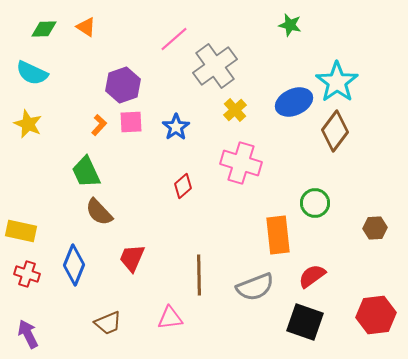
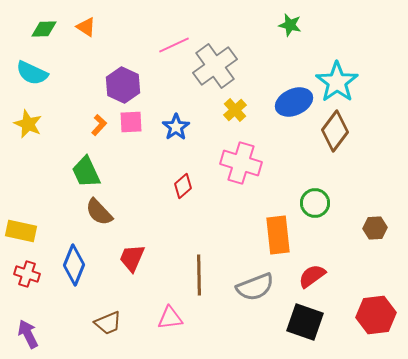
pink line: moved 6 px down; rotated 16 degrees clockwise
purple hexagon: rotated 16 degrees counterclockwise
